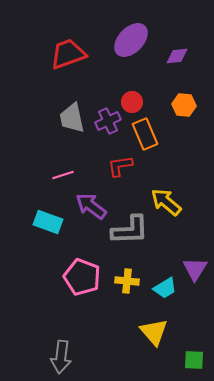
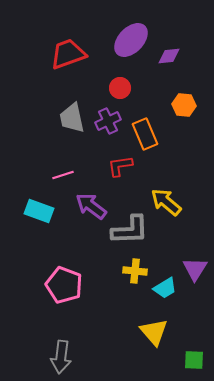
purple diamond: moved 8 px left
red circle: moved 12 px left, 14 px up
cyan rectangle: moved 9 px left, 11 px up
pink pentagon: moved 18 px left, 8 px down
yellow cross: moved 8 px right, 10 px up
